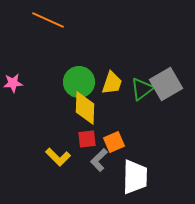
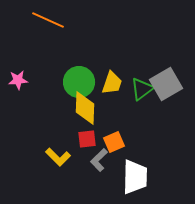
pink star: moved 5 px right, 3 px up
